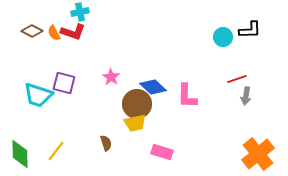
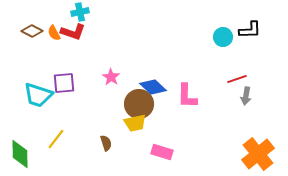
purple square: rotated 20 degrees counterclockwise
brown circle: moved 2 px right
yellow line: moved 12 px up
